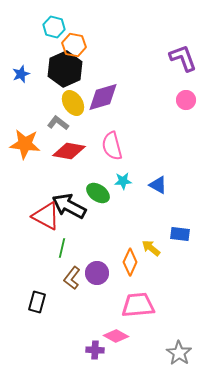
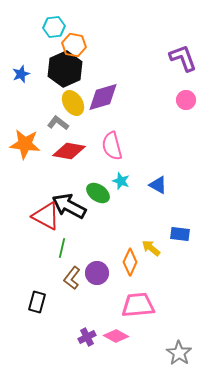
cyan hexagon: rotated 20 degrees counterclockwise
cyan star: moved 2 px left; rotated 24 degrees clockwise
purple cross: moved 8 px left, 13 px up; rotated 30 degrees counterclockwise
